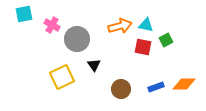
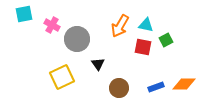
orange arrow: rotated 135 degrees clockwise
black triangle: moved 4 px right, 1 px up
brown circle: moved 2 px left, 1 px up
